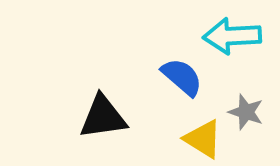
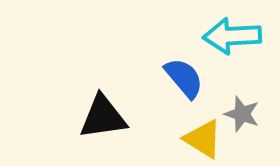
blue semicircle: moved 2 px right, 1 px down; rotated 9 degrees clockwise
gray star: moved 4 px left, 2 px down
